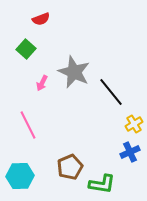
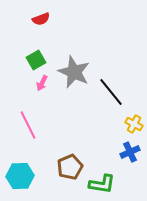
green square: moved 10 px right, 11 px down; rotated 18 degrees clockwise
yellow cross: rotated 30 degrees counterclockwise
